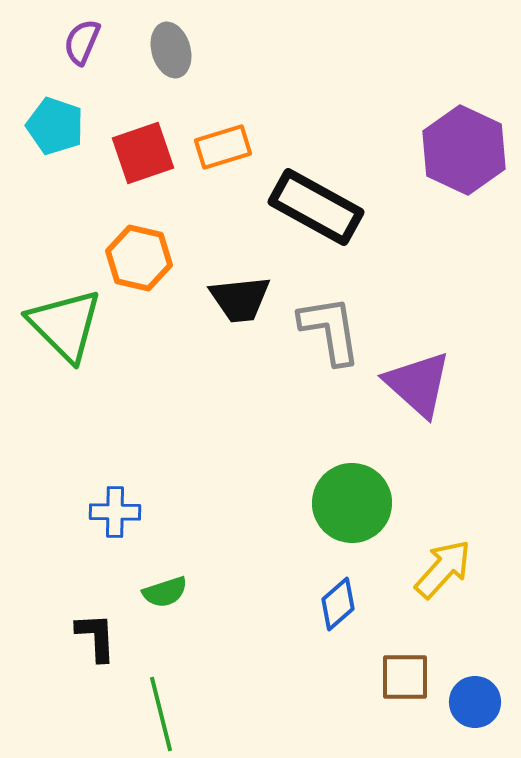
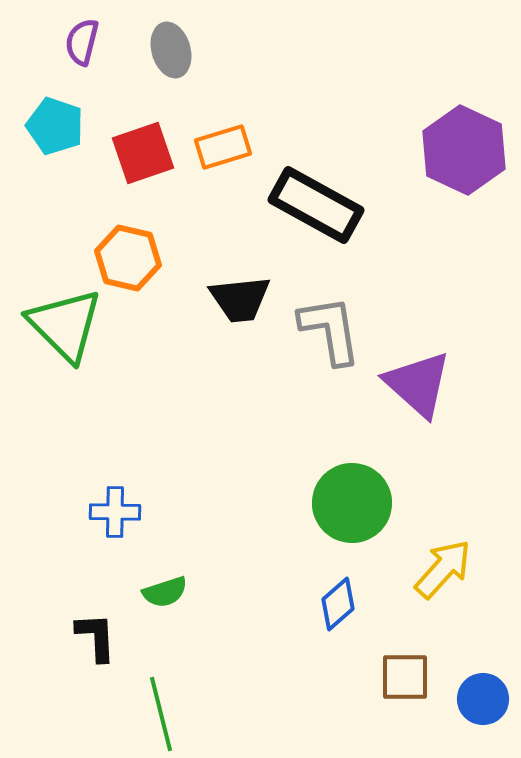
purple semicircle: rotated 9 degrees counterclockwise
black rectangle: moved 2 px up
orange hexagon: moved 11 px left
blue circle: moved 8 px right, 3 px up
